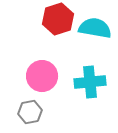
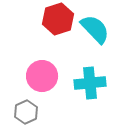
cyan semicircle: moved 1 px down; rotated 36 degrees clockwise
cyan cross: moved 1 px down
gray hexagon: moved 4 px left; rotated 15 degrees counterclockwise
